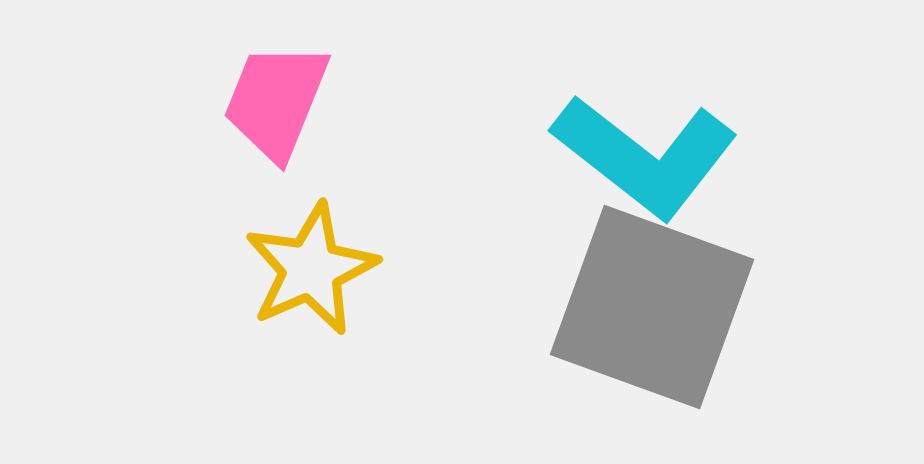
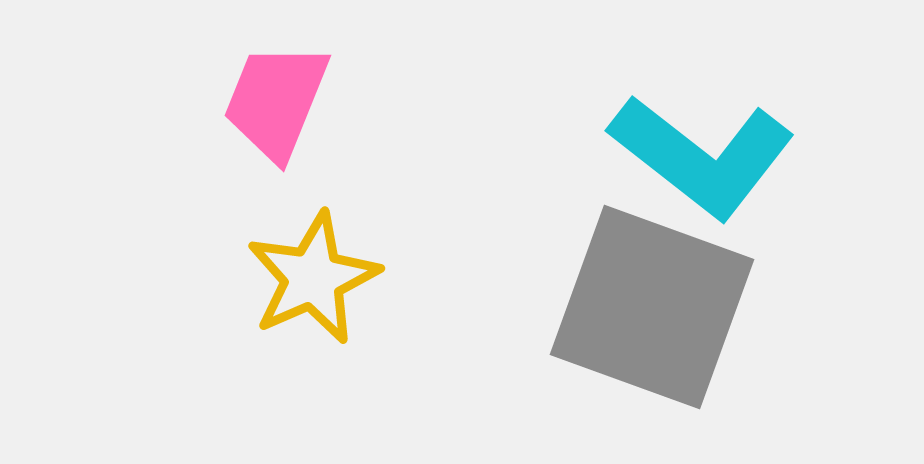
cyan L-shape: moved 57 px right
yellow star: moved 2 px right, 9 px down
